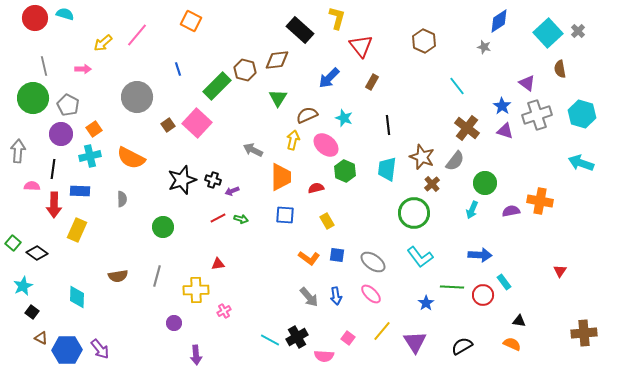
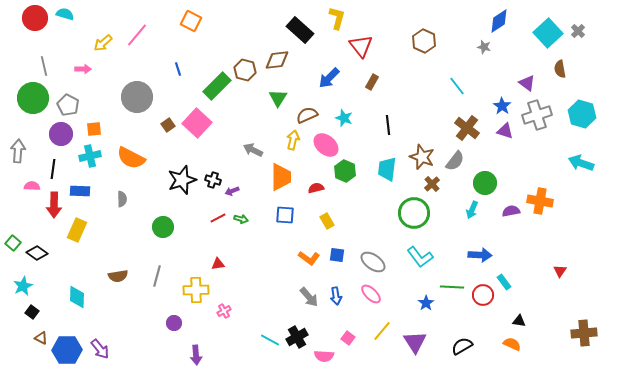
orange square at (94, 129): rotated 28 degrees clockwise
